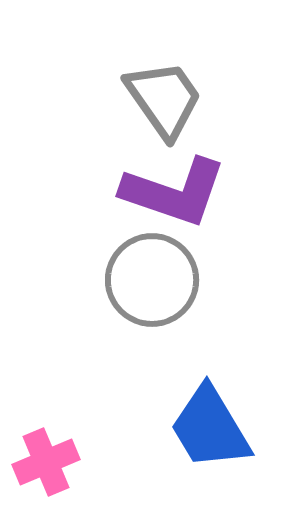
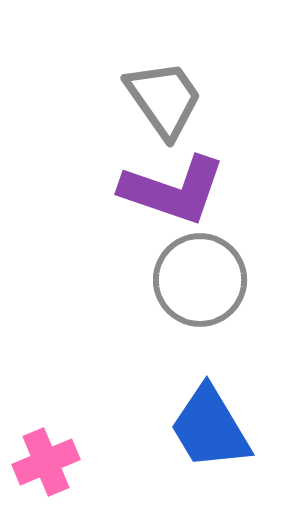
purple L-shape: moved 1 px left, 2 px up
gray circle: moved 48 px right
